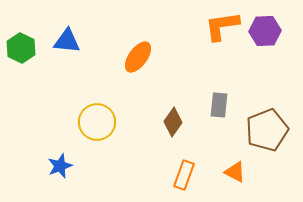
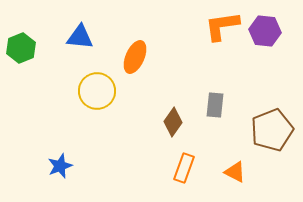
purple hexagon: rotated 8 degrees clockwise
blue triangle: moved 13 px right, 4 px up
green hexagon: rotated 12 degrees clockwise
orange ellipse: moved 3 px left; rotated 12 degrees counterclockwise
gray rectangle: moved 4 px left
yellow circle: moved 31 px up
brown pentagon: moved 5 px right
orange rectangle: moved 7 px up
